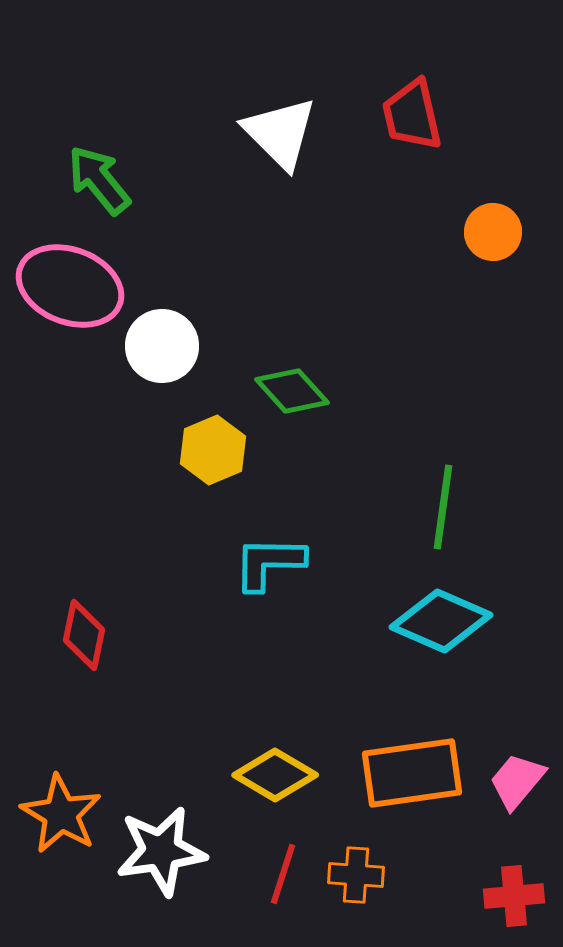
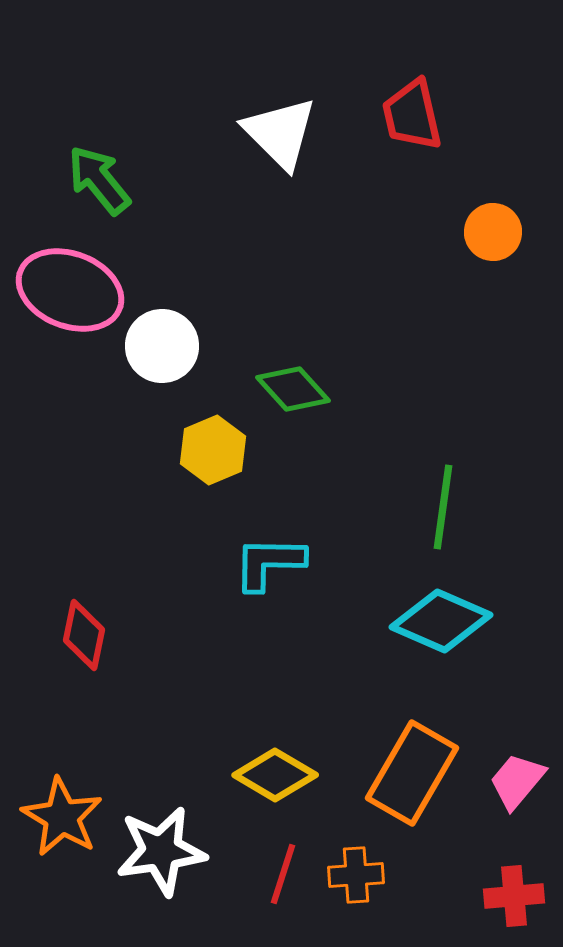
pink ellipse: moved 4 px down
green diamond: moved 1 px right, 2 px up
orange rectangle: rotated 52 degrees counterclockwise
orange star: moved 1 px right, 3 px down
orange cross: rotated 8 degrees counterclockwise
